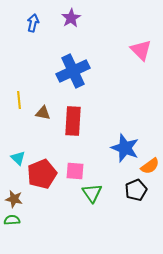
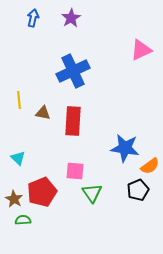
blue arrow: moved 5 px up
pink triangle: rotated 50 degrees clockwise
blue star: rotated 12 degrees counterclockwise
red pentagon: moved 18 px down
black pentagon: moved 2 px right
brown star: rotated 18 degrees clockwise
green semicircle: moved 11 px right
